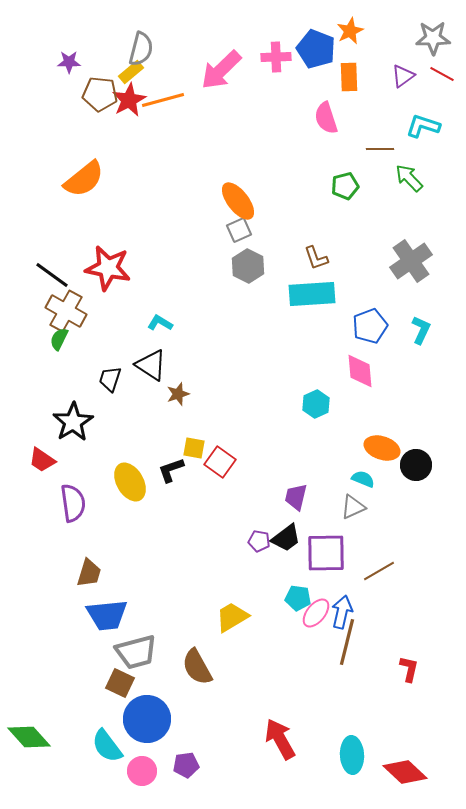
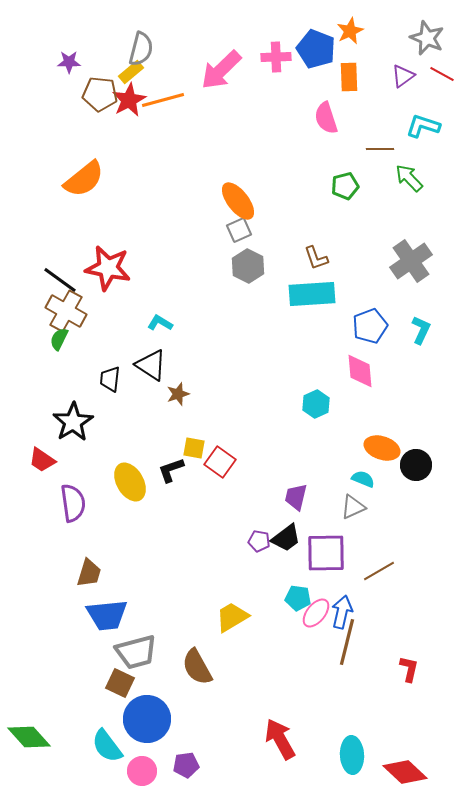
gray star at (433, 38): moved 6 px left; rotated 24 degrees clockwise
black line at (52, 275): moved 8 px right, 5 px down
black trapezoid at (110, 379): rotated 12 degrees counterclockwise
